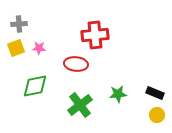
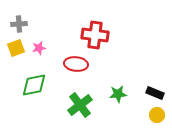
red cross: rotated 12 degrees clockwise
pink star: rotated 16 degrees counterclockwise
green diamond: moved 1 px left, 1 px up
